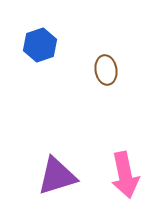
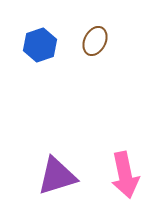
brown ellipse: moved 11 px left, 29 px up; rotated 36 degrees clockwise
